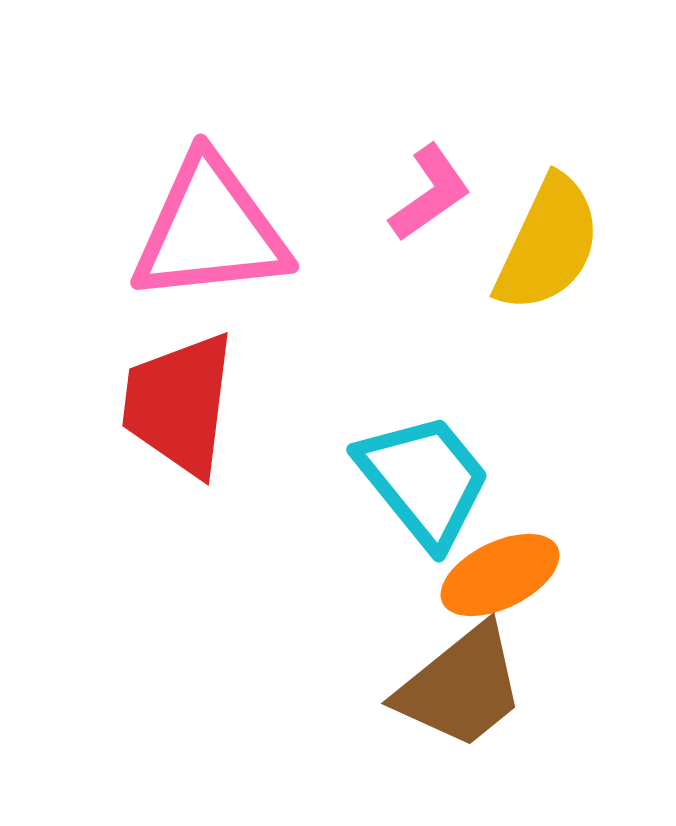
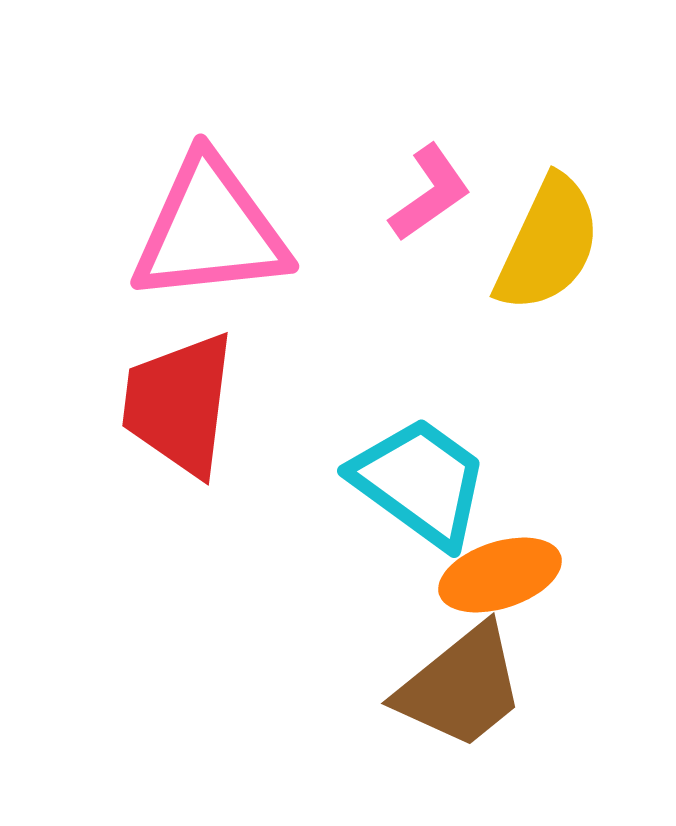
cyan trapezoid: moved 4 px left, 2 px down; rotated 15 degrees counterclockwise
orange ellipse: rotated 8 degrees clockwise
